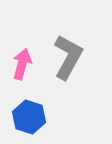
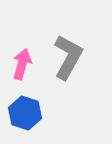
blue hexagon: moved 4 px left, 4 px up
